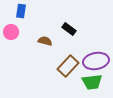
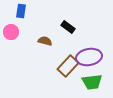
black rectangle: moved 1 px left, 2 px up
purple ellipse: moved 7 px left, 4 px up
